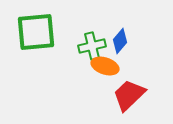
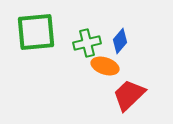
green cross: moved 5 px left, 3 px up
